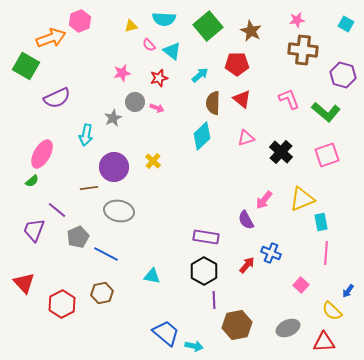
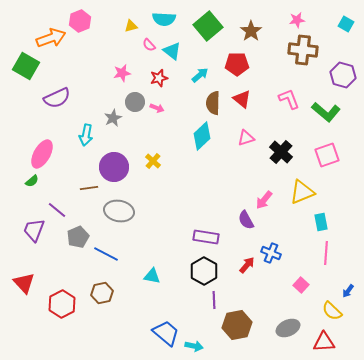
brown star at (251, 31): rotated 10 degrees clockwise
yellow triangle at (302, 199): moved 7 px up
